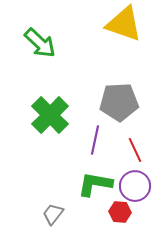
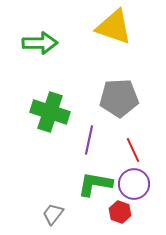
yellow triangle: moved 10 px left, 3 px down
green arrow: rotated 44 degrees counterclockwise
gray pentagon: moved 4 px up
green cross: moved 3 px up; rotated 27 degrees counterclockwise
purple line: moved 6 px left
red line: moved 2 px left
purple circle: moved 1 px left, 2 px up
red hexagon: rotated 15 degrees clockwise
